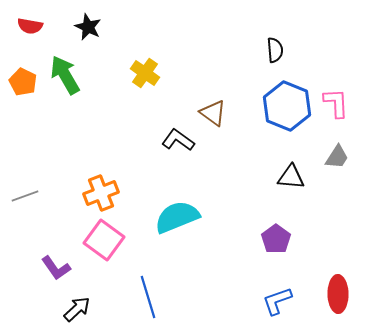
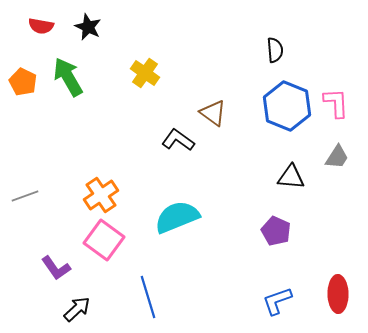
red semicircle: moved 11 px right
green arrow: moved 3 px right, 2 px down
orange cross: moved 2 px down; rotated 12 degrees counterclockwise
purple pentagon: moved 8 px up; rotated 12 degrees counterclockwise
